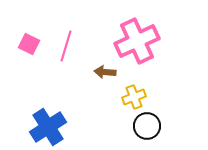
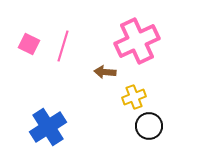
pink line: moved 3 px left
black circle: moved 2 px right
